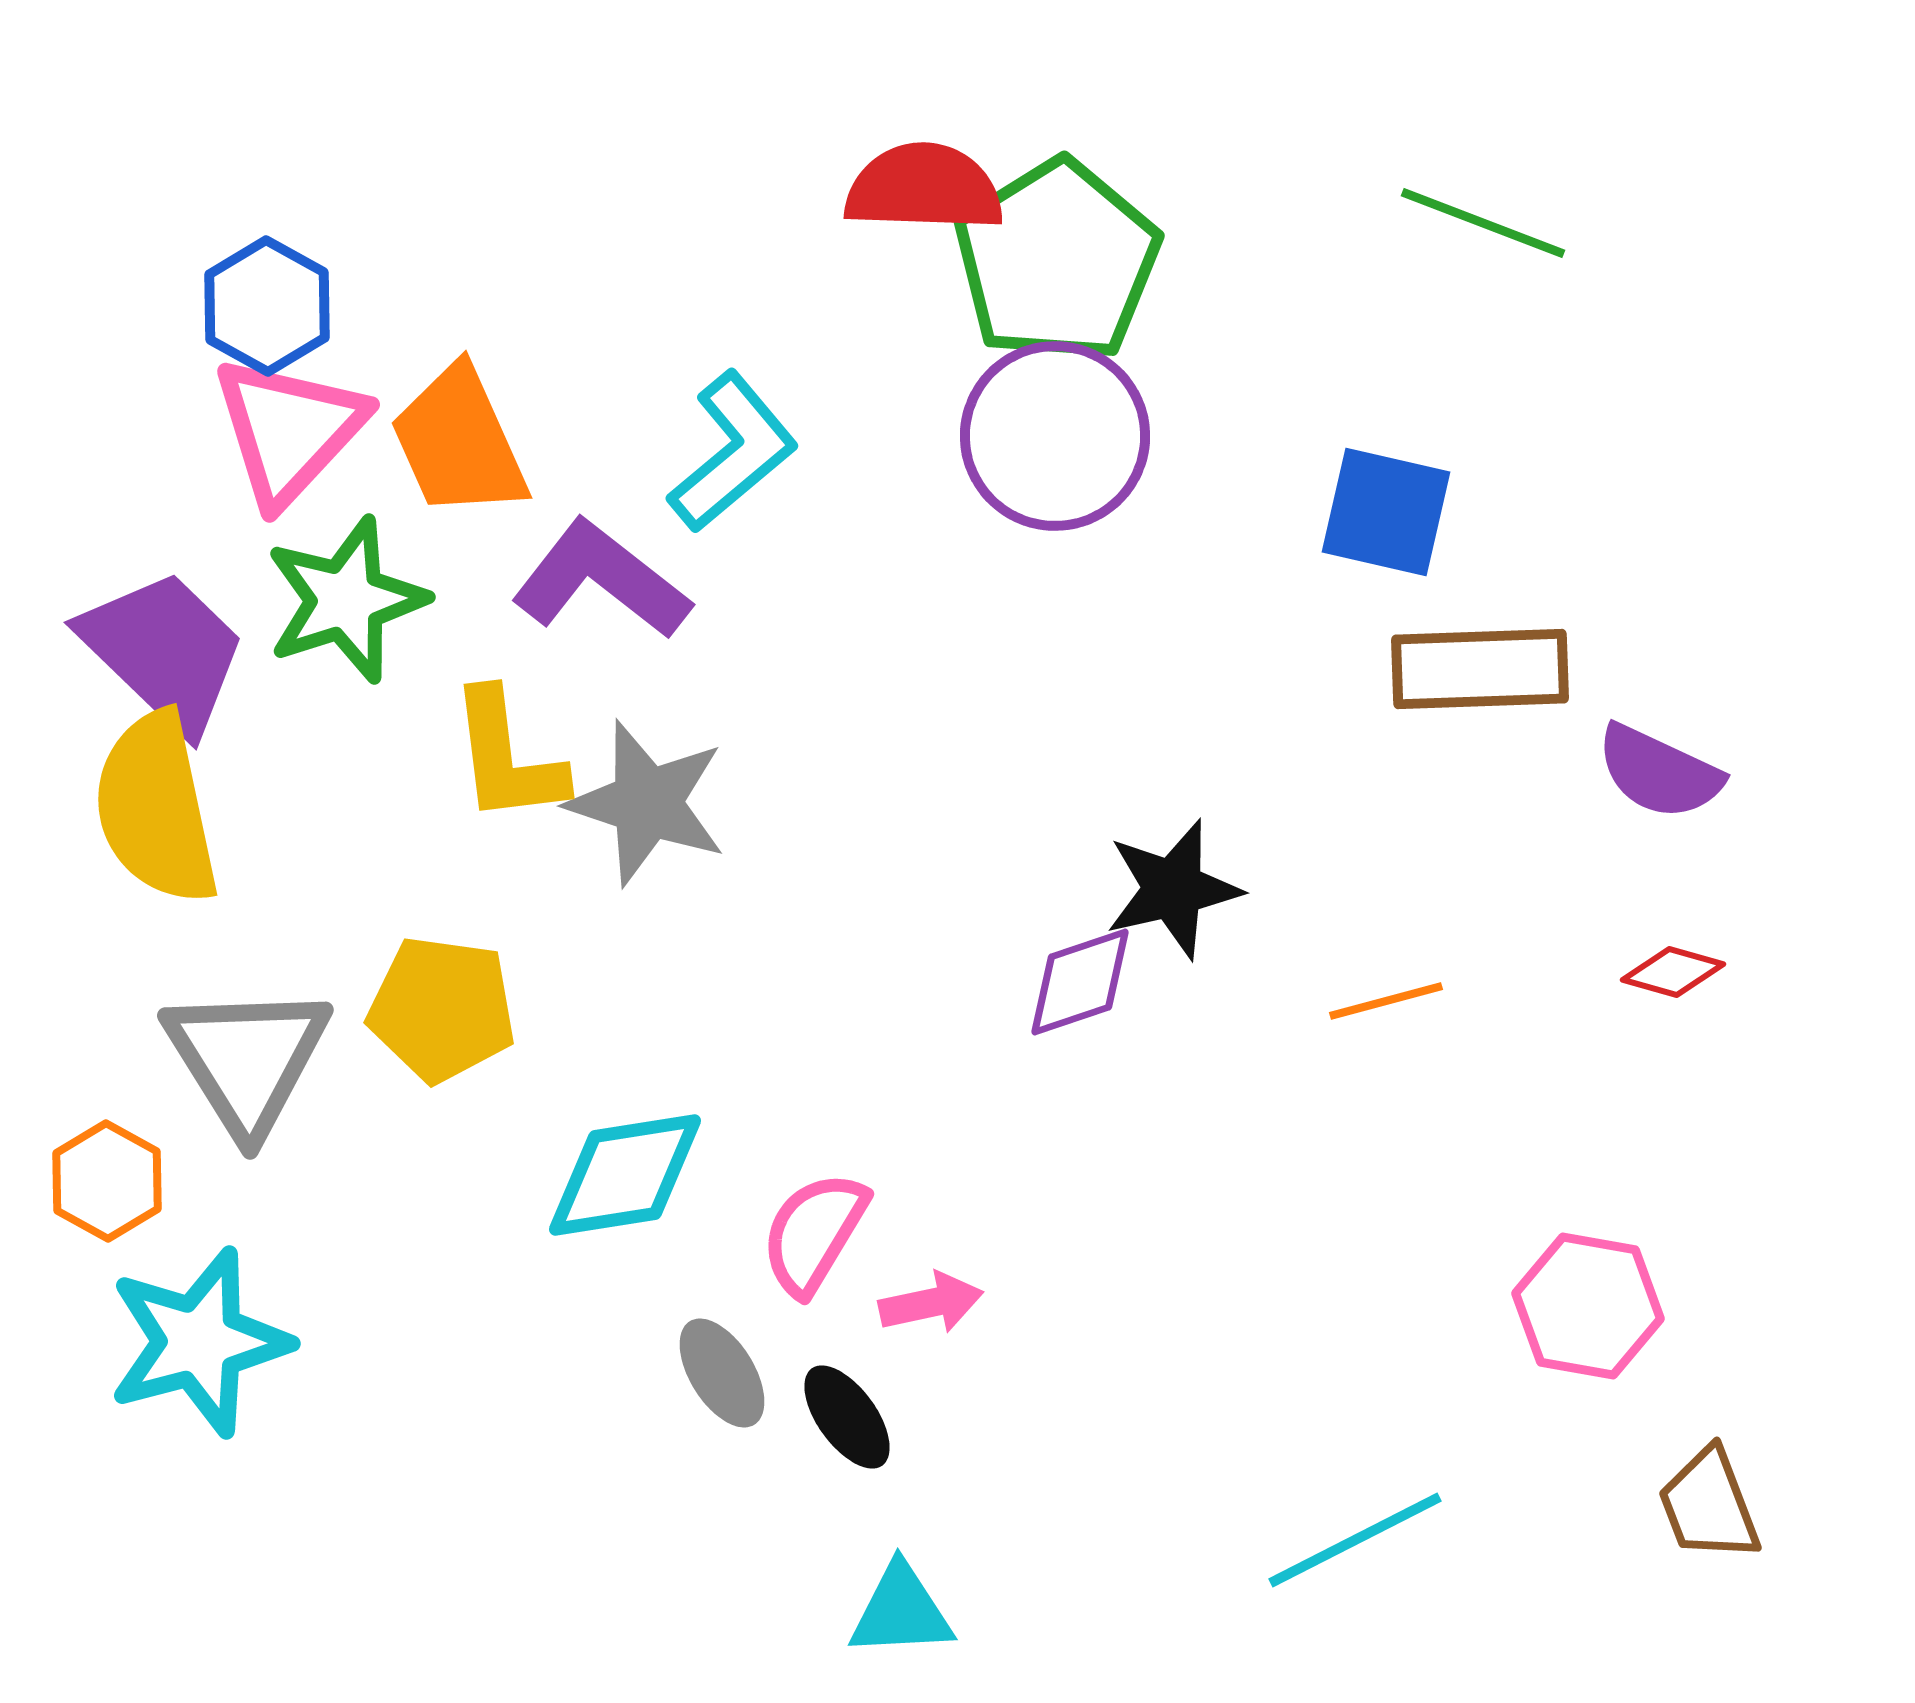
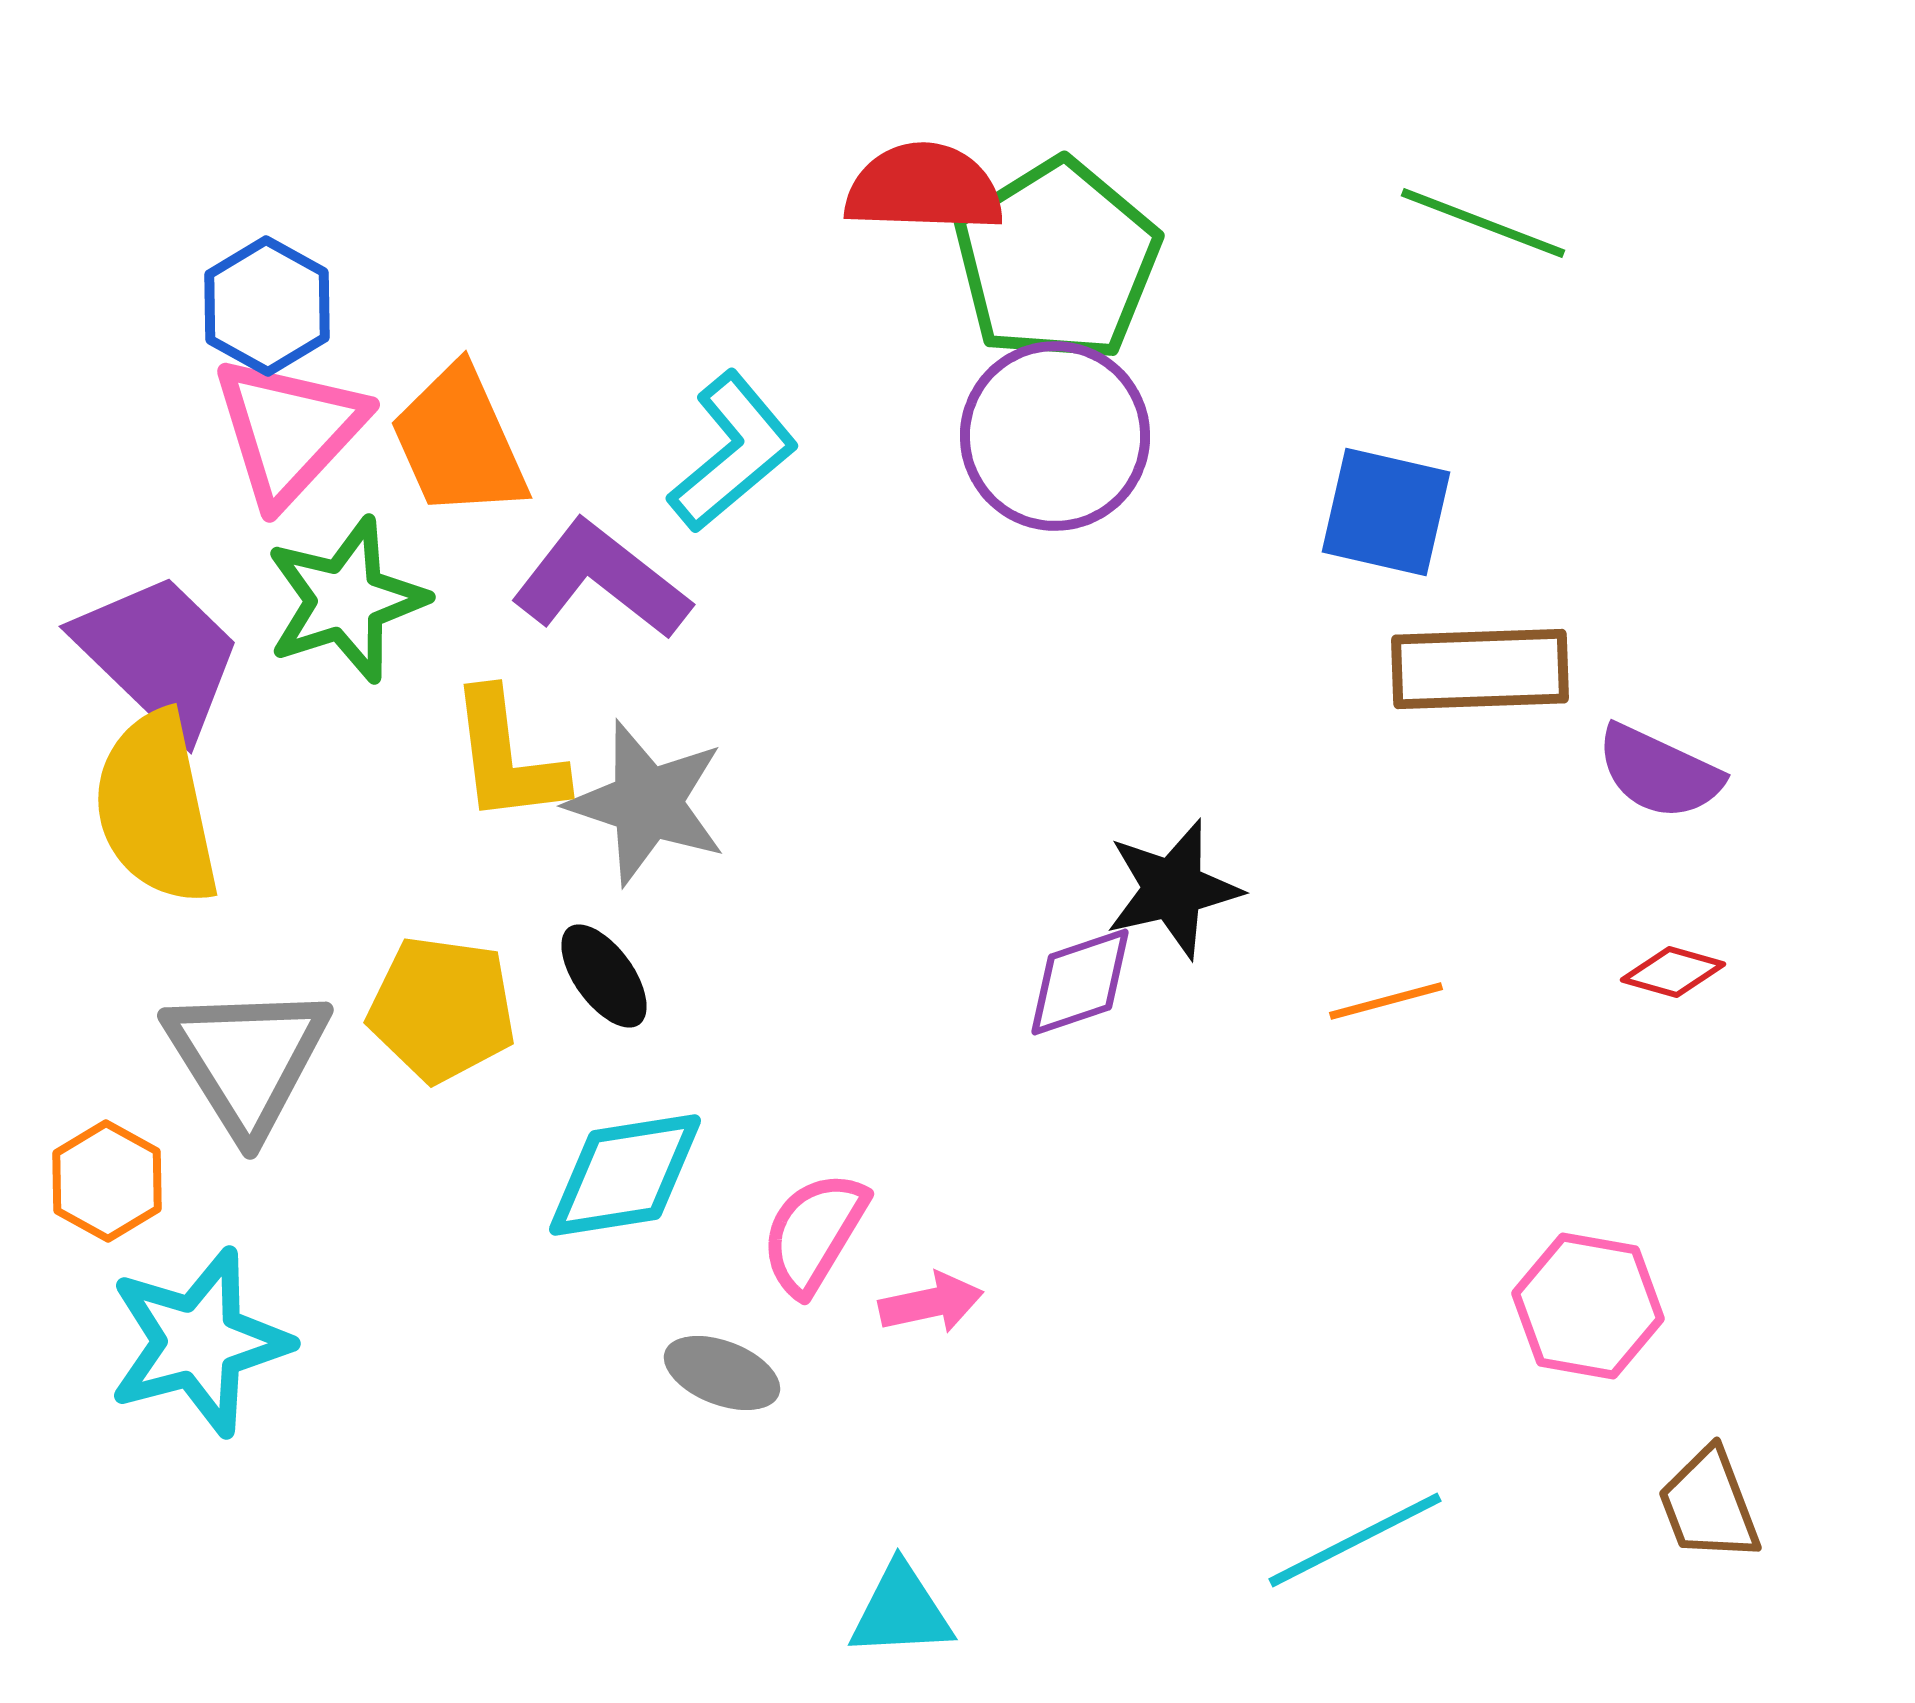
purple trapezoid: moved 5 px left, 4 px down
gray ellipse: rotated 37 degrees counterclockwise
black ellipse: moved 243 px left, 441 px up
